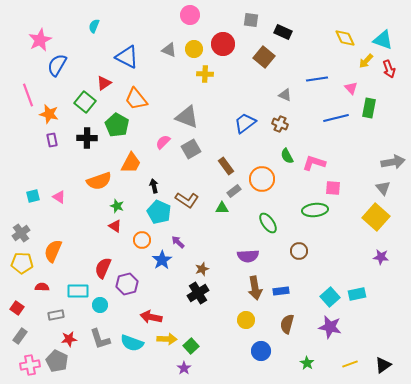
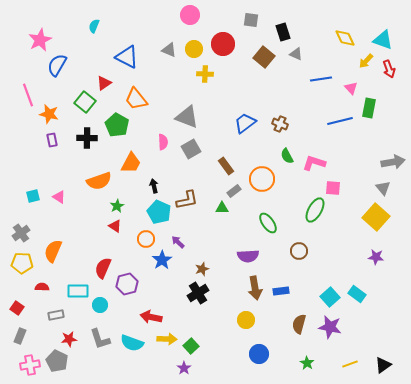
black rectangle at (283, 32): rotated 48 degrees clockwise
blue line at (317, 79): moved 4 px right
gray triangle at (285, 95): moved 11 px right, 41 px up
blue line at (336, 118): moved 4 px right, 3 px down
pink semicircle at (163, 142): rotated 133 degrees clockwise
brown L-shape at (187, 200): rotated 45 degrees counterclockwise
green star at (117, 206): rotated 24 degrees clockwise
green ellipse at (315, 210): rotated 55 degrees counterclockwise
orange circle at (142, 240): moved 4 px right, 1 px up
purple star at (381, 257): moved 5 px left
cyan rectangle at (357, 294): rotated 48 degrees clockwise
brown semicircle at (287, 324): moved 12 px right
gray rectangle at (20, 336): rotated 14 degrees counterclockwise
blue circle at (261, 351): moved 2 px left, 3 px down
